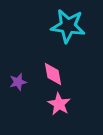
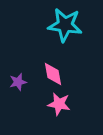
cyan star: moved 3 px left, 1 px up
pink star: rotated 20 degrees counterclockwise
